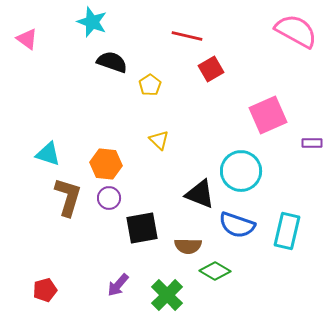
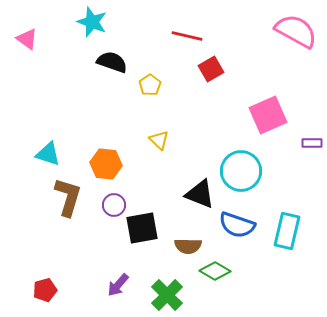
purple circle: moved 5 px right, 7 px down
